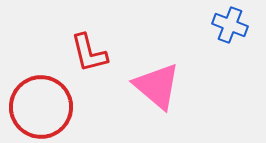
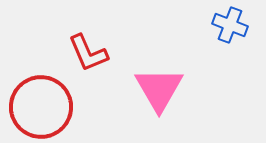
red L-shape: moved 1 px left; rotated 9 degrees counterclockwise
pink triangle: moved 2 px right, 3 px down; rotated 20 degrees clockwise
